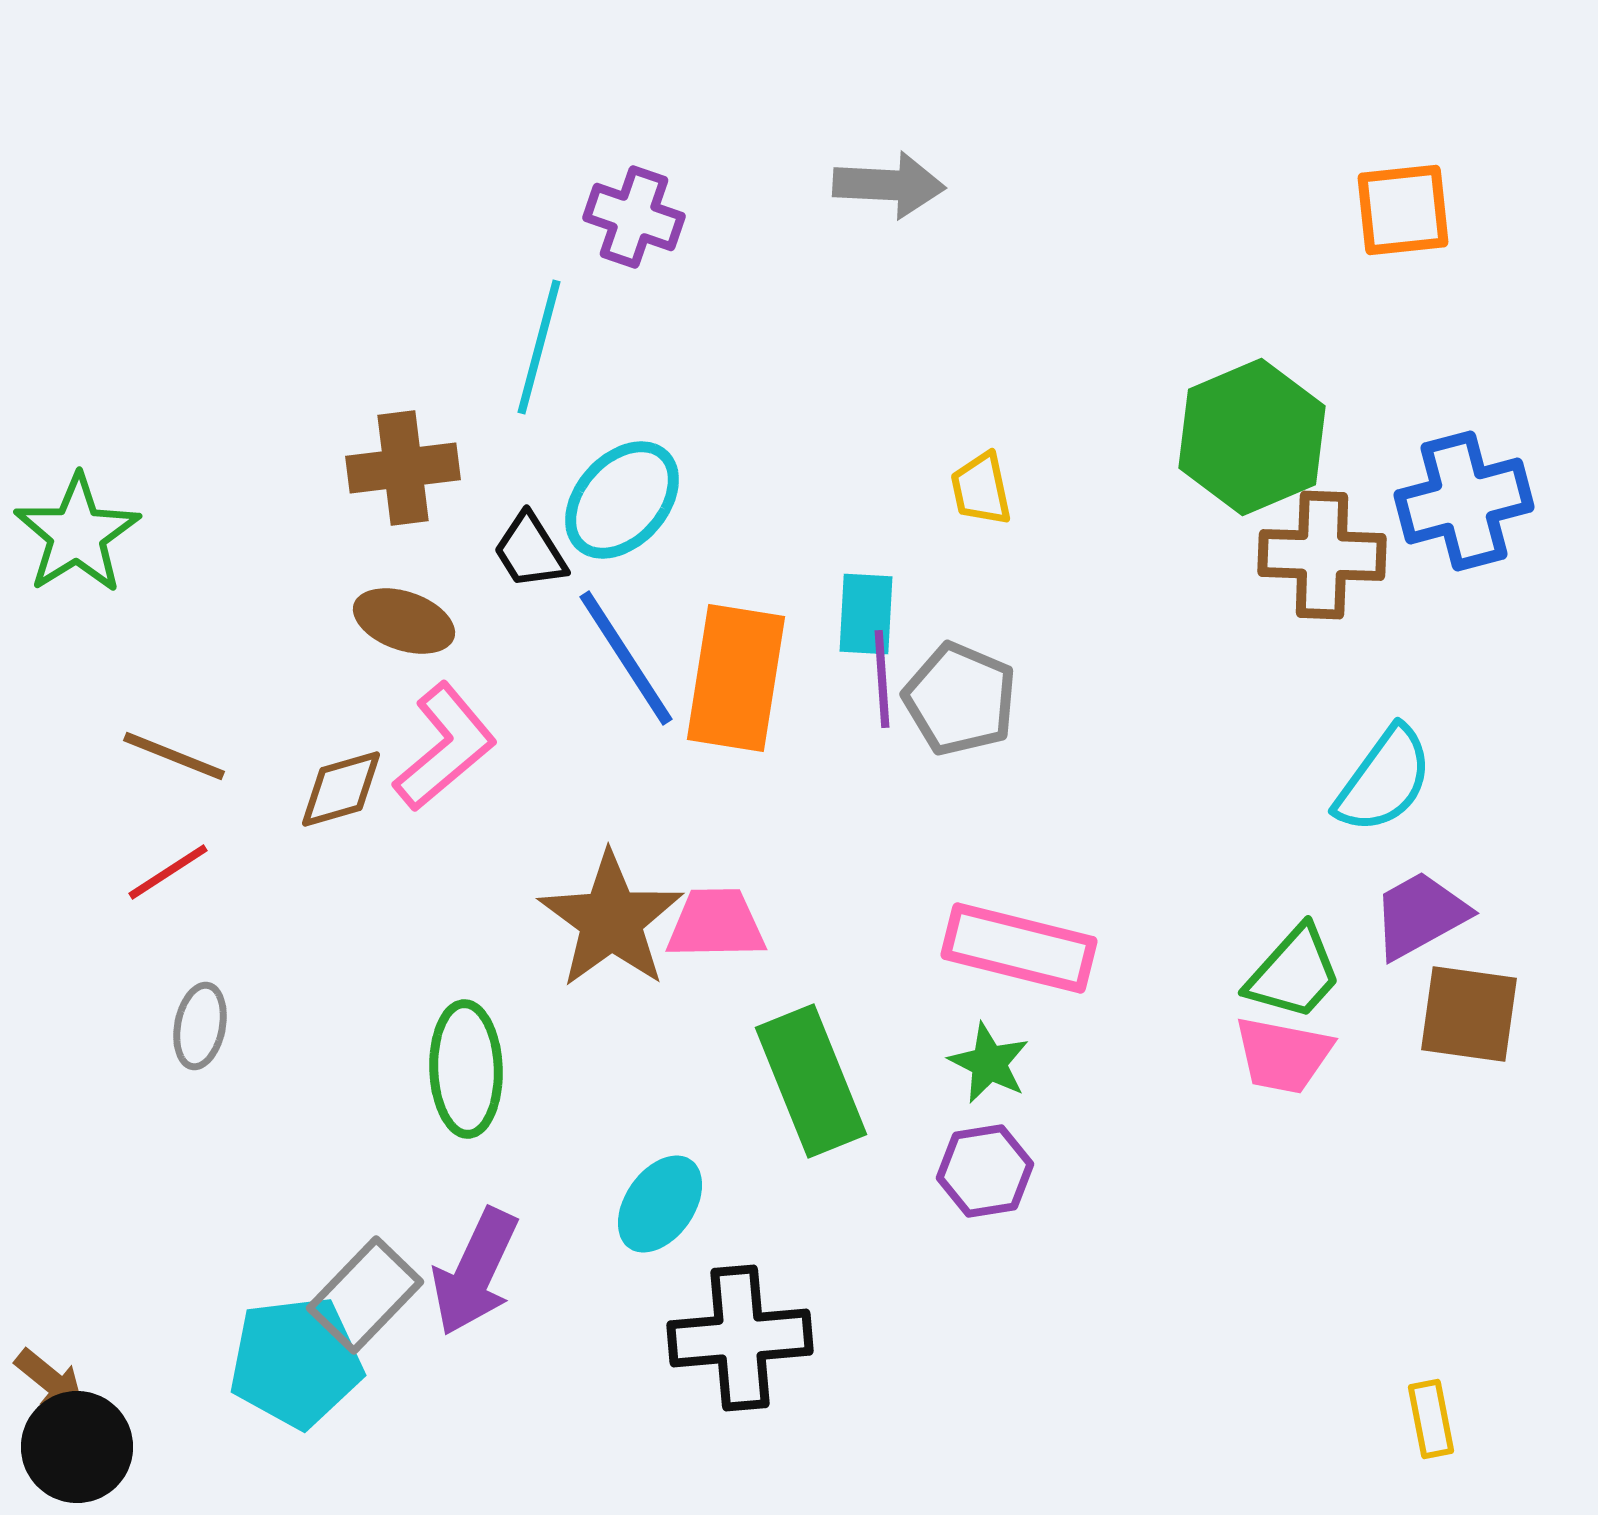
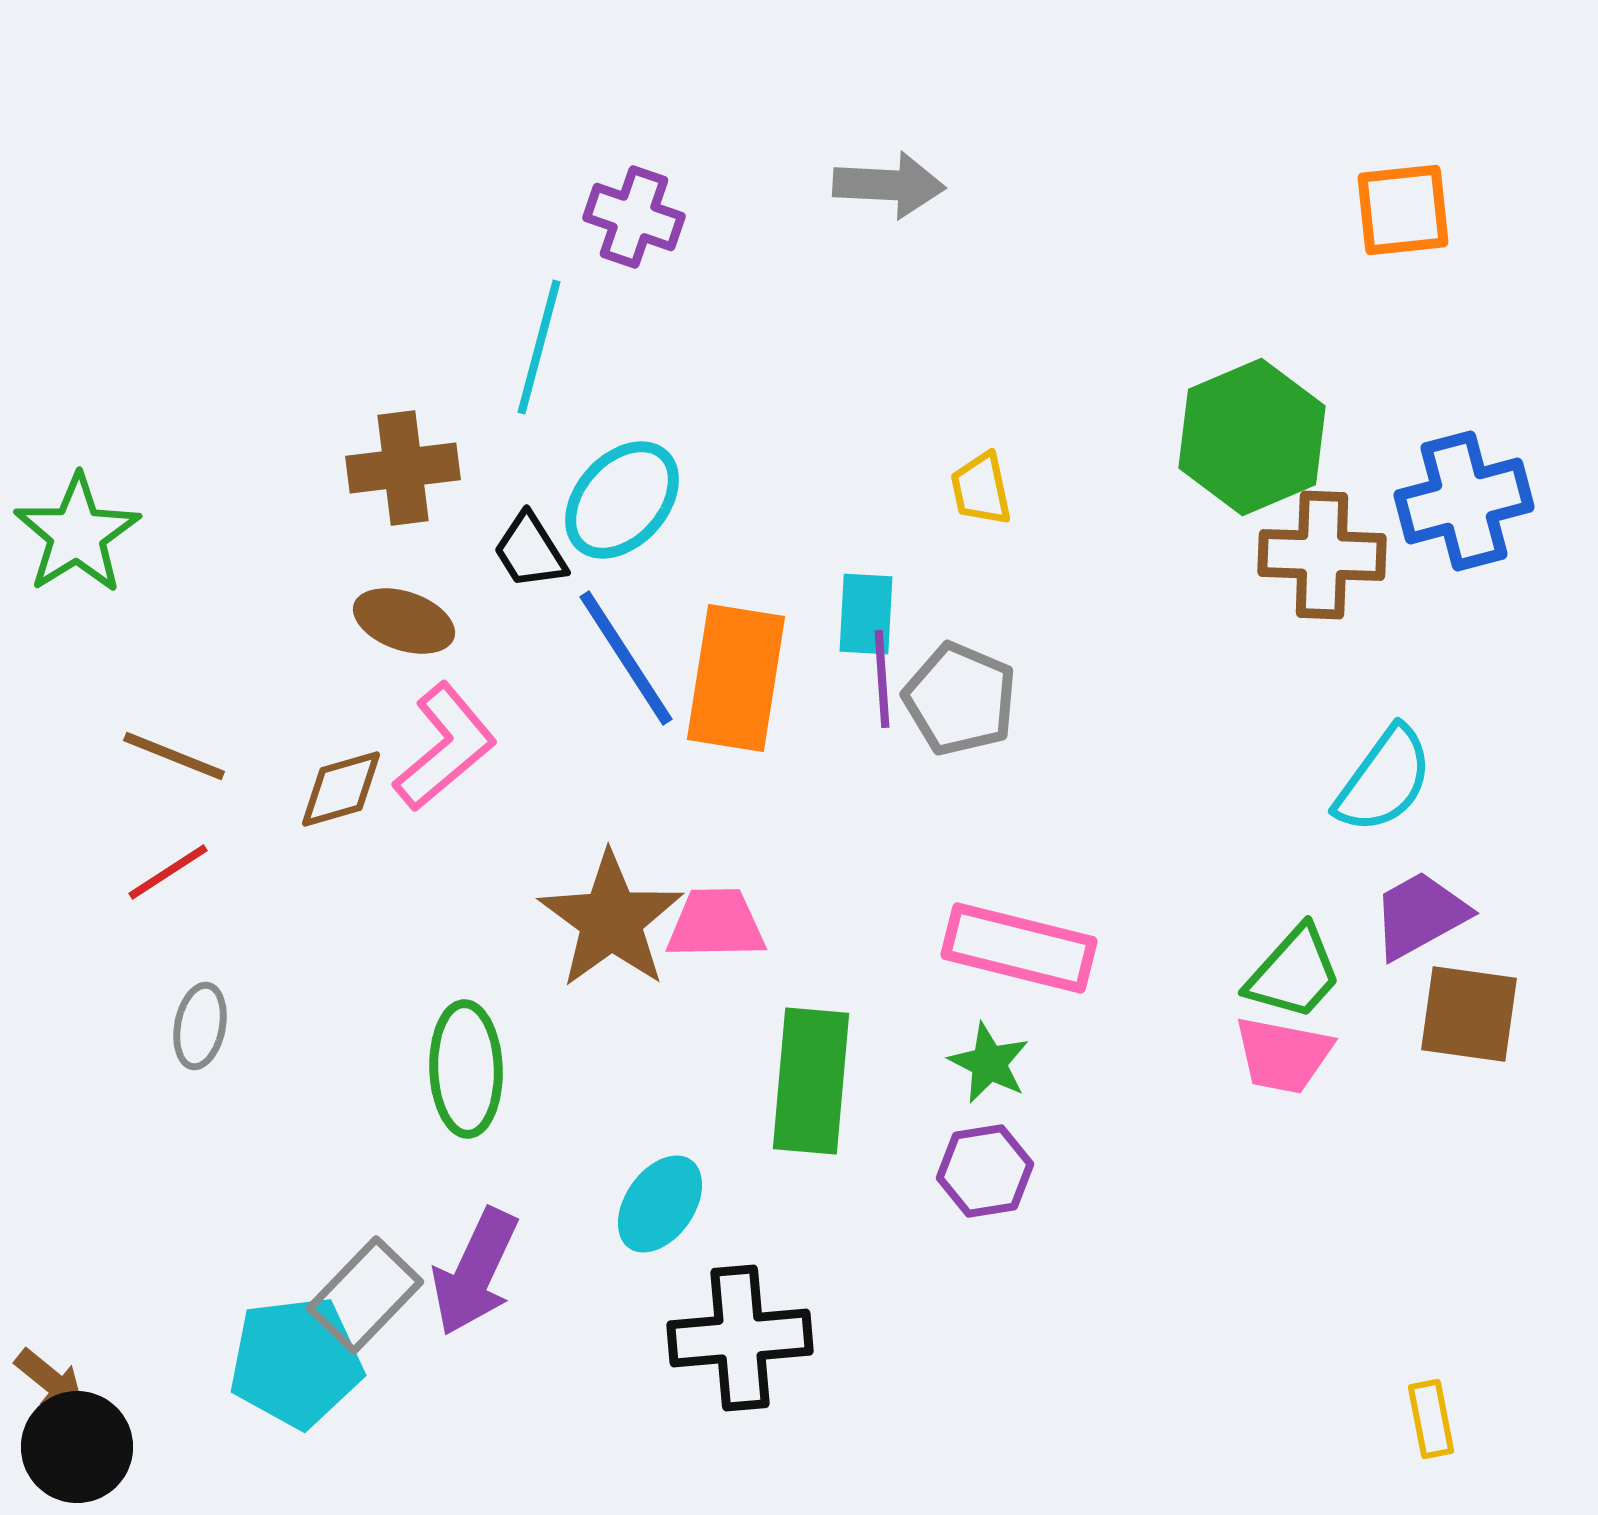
green rectangle at (811, 1081): rotated 27 degrees clockwise
